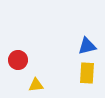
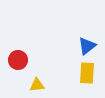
blue triangle: rotated 24 degrees counterclockwise
yellow triangle: moved 1 px right
